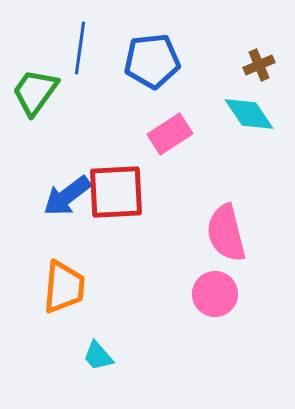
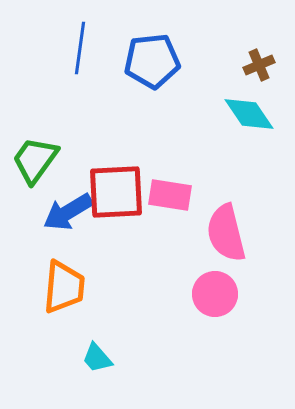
green trapezoid: moved 68 px down
pink rectangle: moved 61 px down; rotated 42 degrees clockwise
blue arrow: moved 1 px right, 16 px down; rotated 6 degrees clockwise
cyan trapezoid: moved 1 px left, 2 px down
